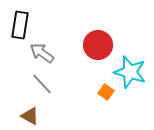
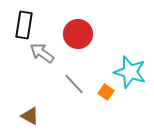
black rectangle: moved 4 px right
red circle: moved 20 px left, 11 px up
gray line: moved 32 px right
